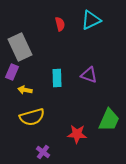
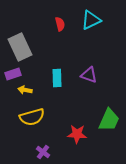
purple rectangle: moved 1 px right, 2 px down; rotated 49 degrees clockwise
